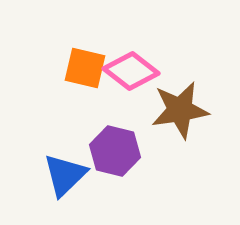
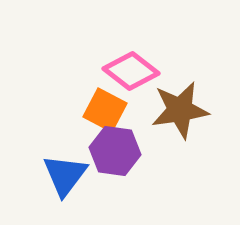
orange square: moved 20 px right, 42 px down; rotated 15 degrees clockwise
purple hexagon: rotated 6 degrees counterclockwise
blue triangle: rotated 9 degrees counterclockwise
